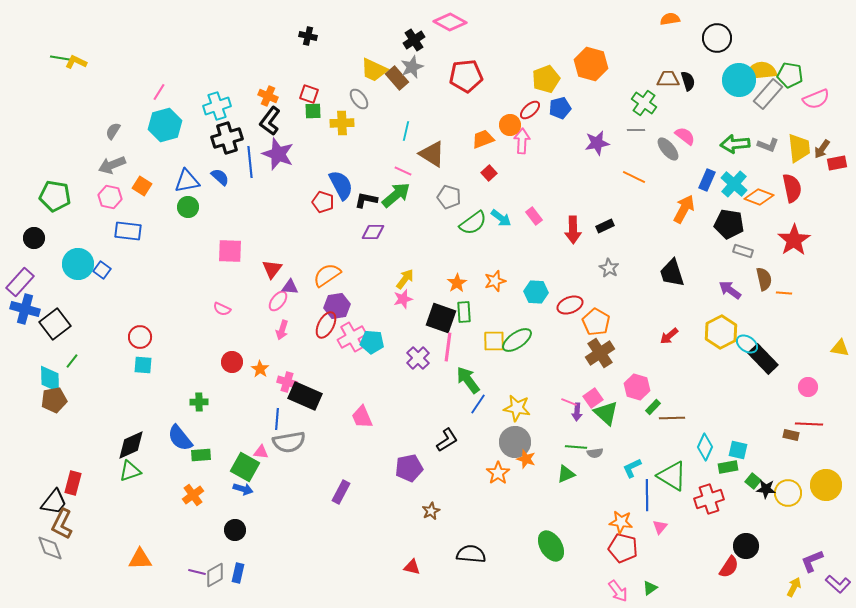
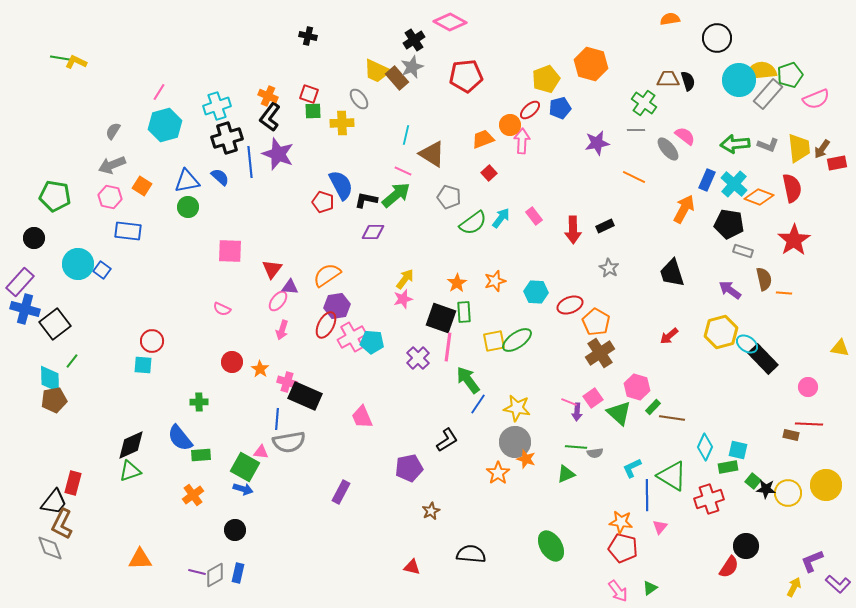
yellow trapezoid at (374, 70): moved 3 px right, 1 px down
green pentagon at (790, 75): rotated 30 degrees counterclockwise
black L-shape at (270, 121): moved 4 px up
cyan line at (406, 131): moved 4 px down
cyan arrow at (501, 218): rotated 90 degrees counterclockwise
yellow hexagon at (721, 332): rotated 12 degrees clockwise
red circle at (140, 337): moved 12 px right, 4 px down
yellow square at (494, 341): rotated 10 degrees counterclockwise
green triangle at (606, 413): moved 13 px right
brown line at (672, 418): rotated 10 degrees clockwise
